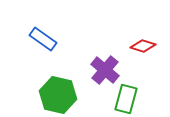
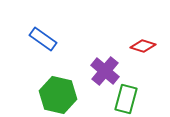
purple cross: moved 1 px down
